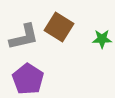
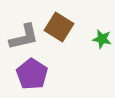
green star: rotated 12 degrees clockwise
purple pentagon: moved 4 px right, 5 px up
